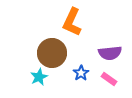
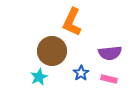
brown circle: moved 2 px up
pink rectangle: rotated 21 degrees counterclockwise
